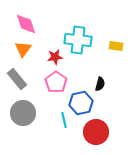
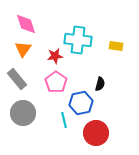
red star: moved 1 px up
red circle: moved 1 px down
